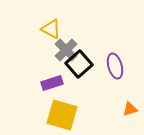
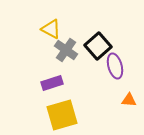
gray cross: rotated 10 degrees counterclockwise
black square: moved 19 px right, 18 px up
orange triangle: moved 1 px left, 9 px up; rotated 21 degrees clockwise
yellow square: rotated 32 degrees counterclockwise
